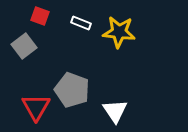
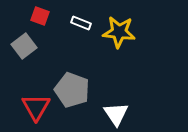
white triangle: moved 1 px right, 3 px down
